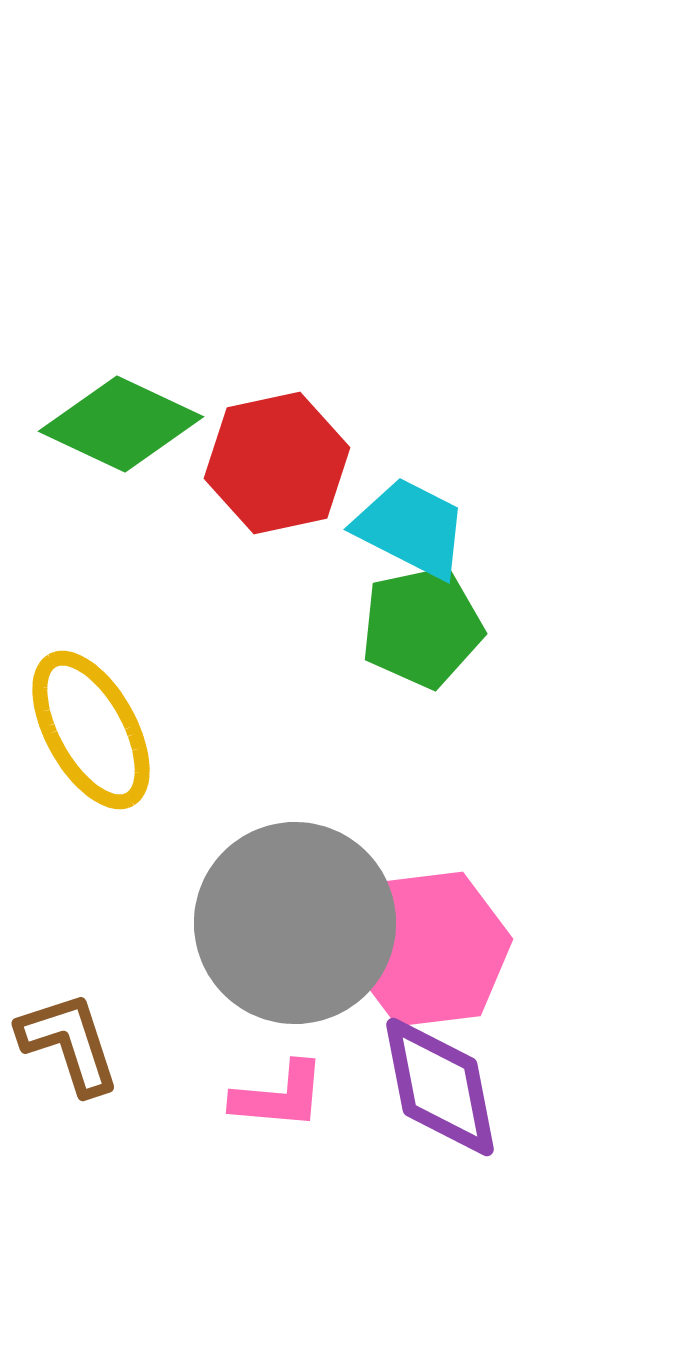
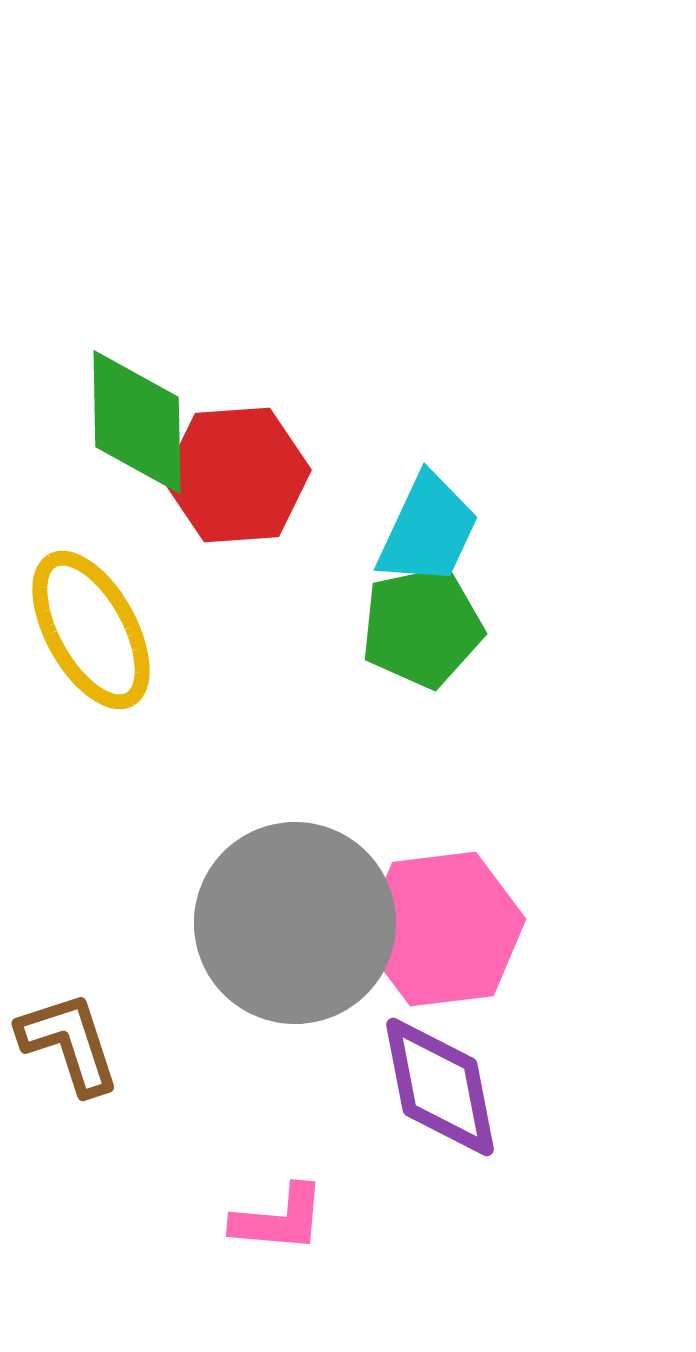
green diamond: moved 16 px right, 2 px up; rotated 64 degrees clockwise
red hexagon: moved 40 px left, 12 px down; rotated 8 degrees clockwise
cyan trapezoid: moved 17 px right, 2 px down; rotated 88 degrees clockwise
yellow ellipse: moved 100 px up
pink hexagon: moved 13 px right, 20 px up
pink L-shape: moved 123 px down
